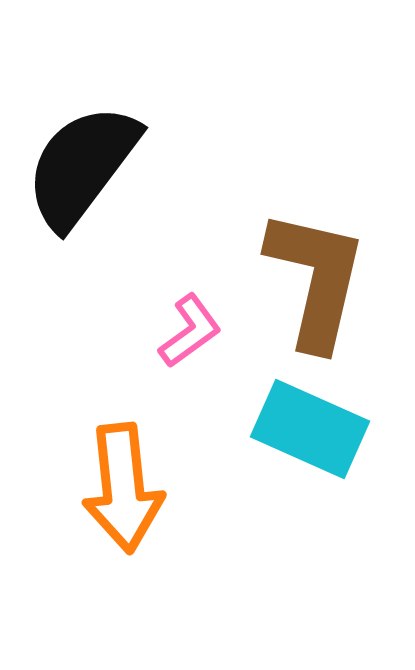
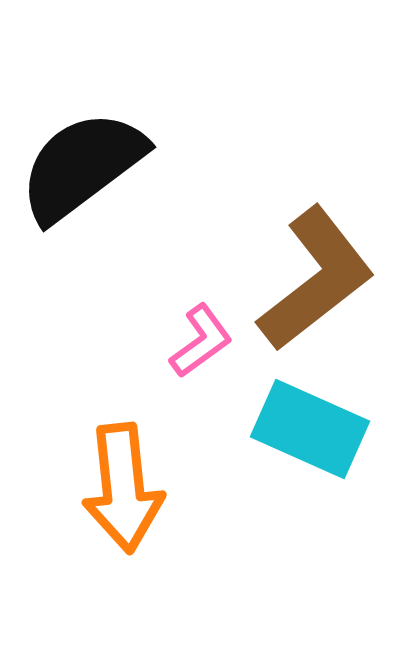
black semicircle: rotated 16 degrees clockwise
brown L-shape: rotated 39 degrees clockwise
pink L-shape: moved 11 px right, 10 px down
